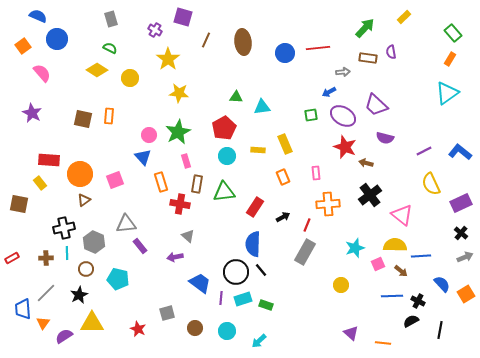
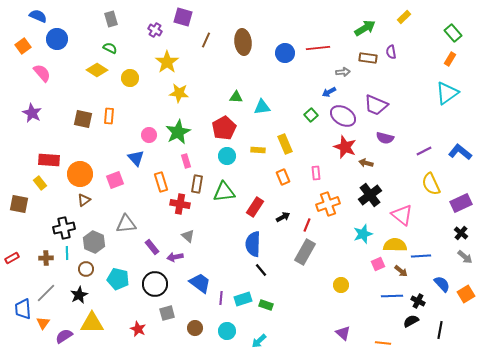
green arrow at (365, 28): rotated 15 degrees clockwise
yellow star at (168, 59): moved 1 px left, 3 px down
purple trapezoid at (376, 105): rotated 20 degrees counterclockwise
green square at (311, 115): rotated 32 degrees counterclockwise
blue triangle at (143, 157): moved 7 px left, 1 px down
orange cross at (328, 204): rotated 15 degrees counterclockwise
purple rectangle at (140, 246): moved 12 px right, 1 px down
cyan star at (355, 248): moved 8 px right, 14 px up
gray arrow at (465, 257): rotated 63 degrees clockwise
black circle at (236, 272): moved 81 px left, 12 px down
purple triangle at (351, 333): moved 8 px left
